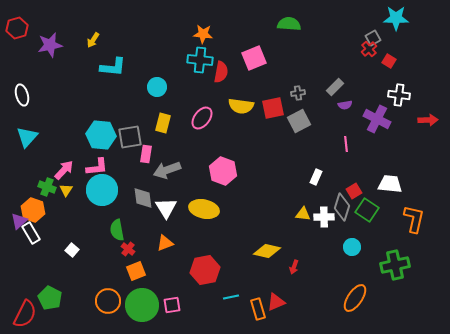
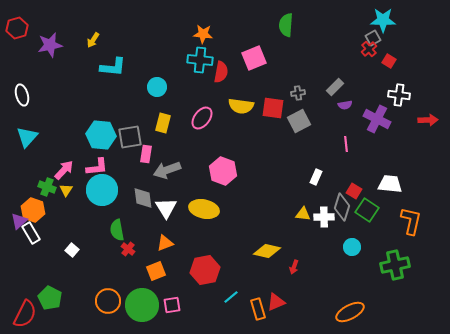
cyan star at (396, 18): moved 13 px left, 2 px down
green semicircle at (289, 24): moved 3 px left, 1 px down; rotated 90 degrees counterclockwise
red square at (273, 108): rotated 20 degrees clockwise
red square at (354, 191): rotated 28 degrees counterclockwise
orange L-shape at (414, 219): moved 3 px left, 2 px down
orange square at (136, 271): moved 20 px right
cyan line at (231, 297): rotated 28 degrees counterclockwise
orange ellipse at (355, 298): moved 5 px left, 14 px down; rotated 28 degrees clockwise
